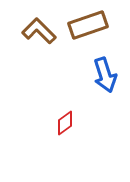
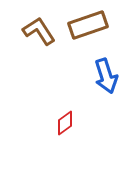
brown L-shape: rotated 12 degrees clockwise
blue arrow: moved 1 px right, 1 px down
